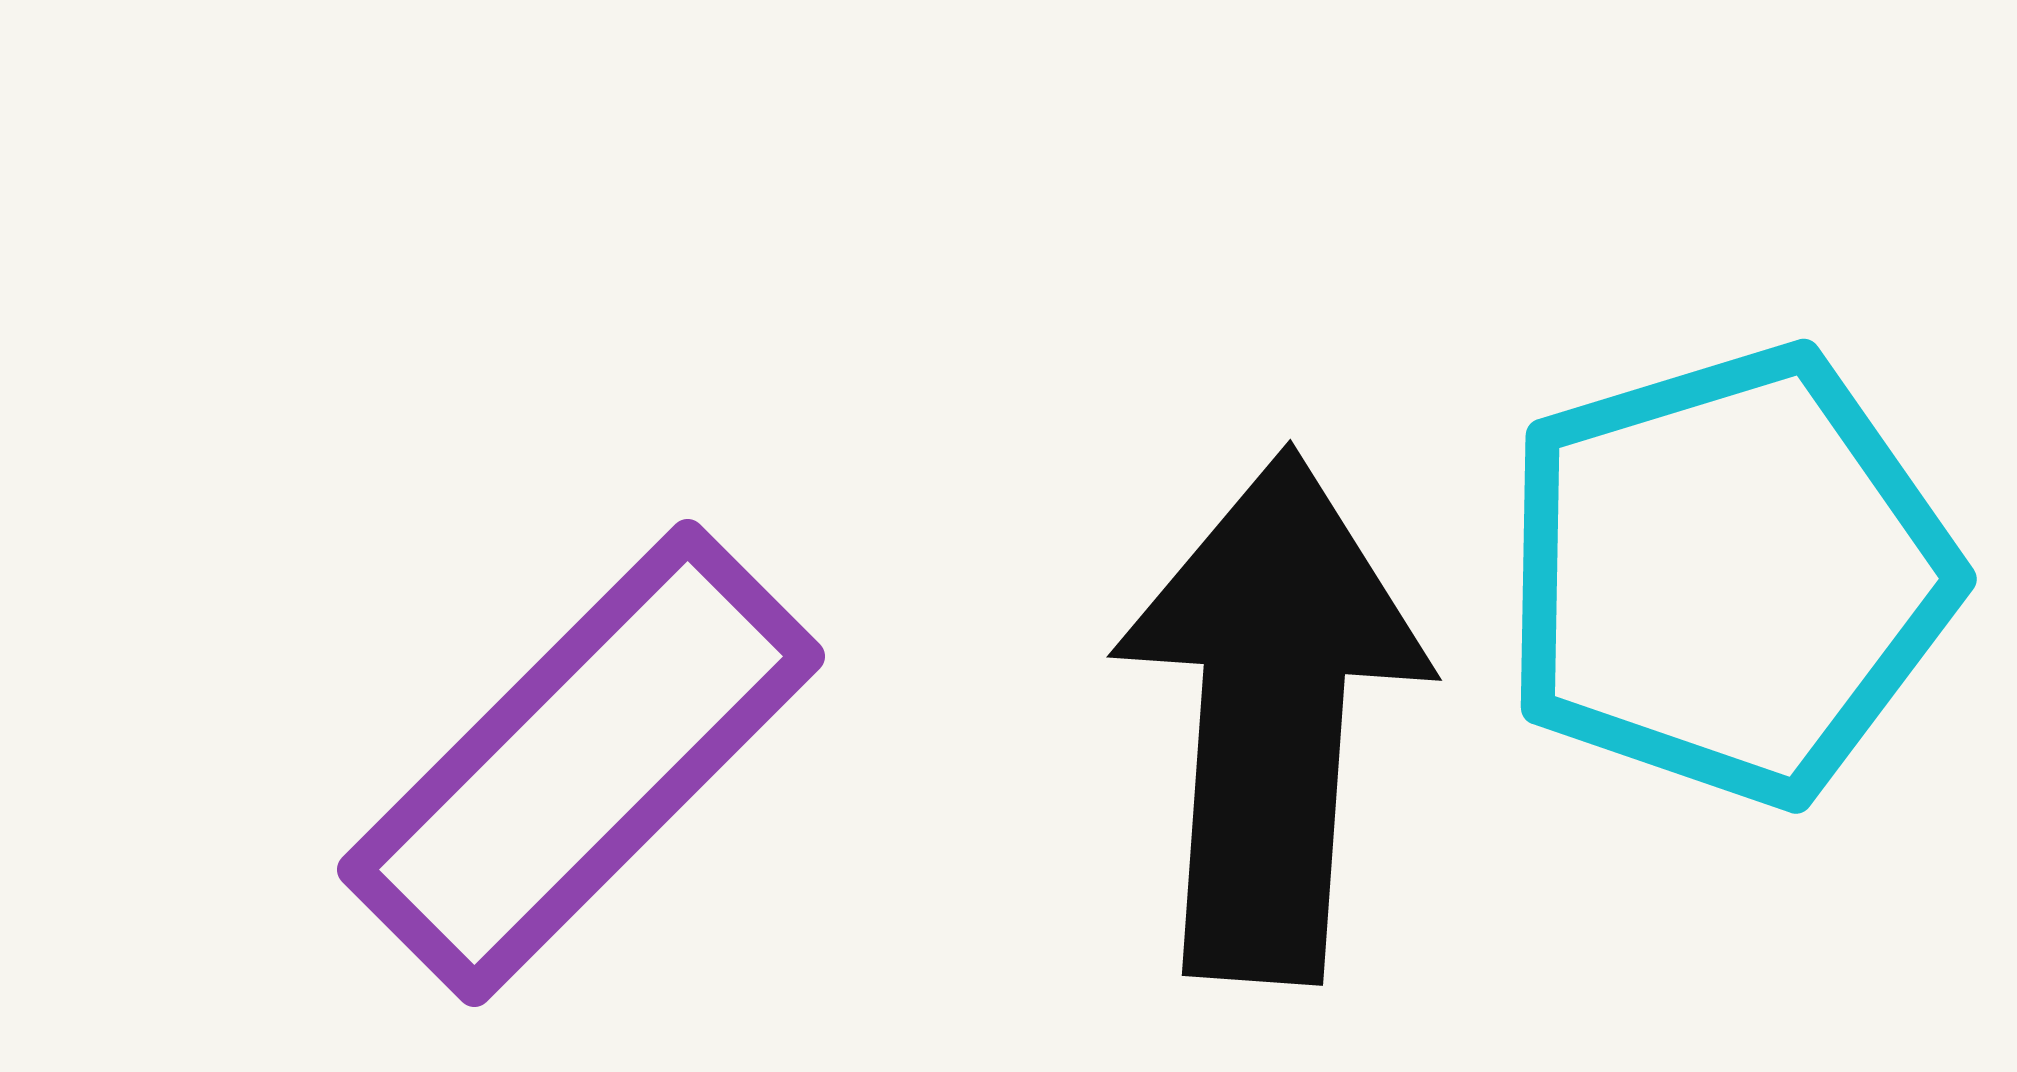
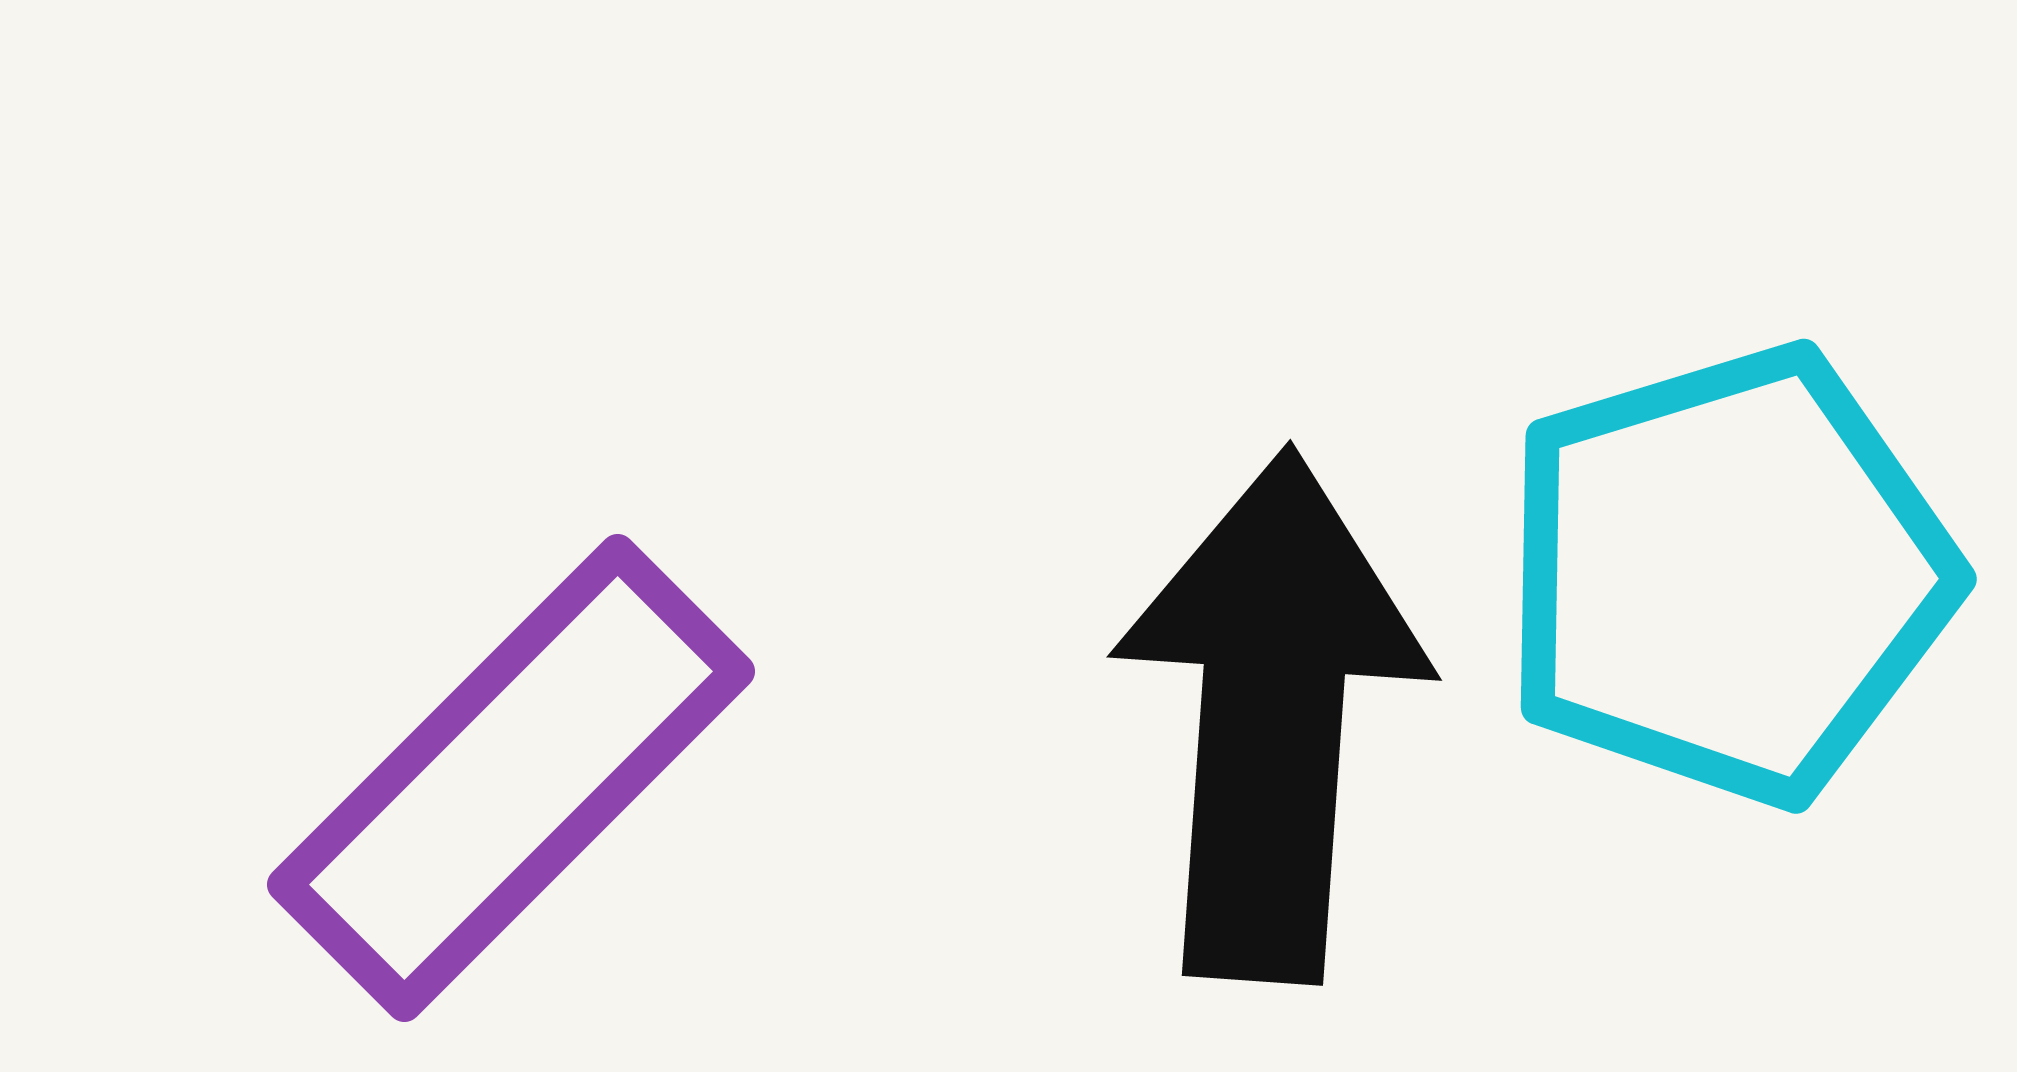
purple rectangle: moved 70 px left, 15 px down
